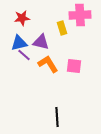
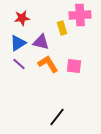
blue triangle: moved 1 px left; rotated 18 degrees counterclockwise
purple line: moved 5 px left, 9 px down
black line: rotated 42 degrees clockwise
